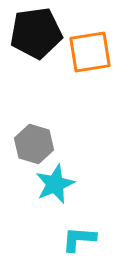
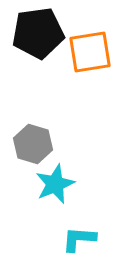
black pentagon: moved 2 px right
gray hexagon: moved 1 px left
